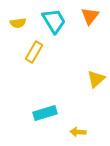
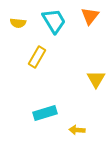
yellow semicircle: rotated 14 degrees clockwise
yellow rectangle: moved 3 px right, 5 px down
yellow triangle: rotated 18 degrees counterclockwise
yellow arrow: moved 1 px left, 2 px up
